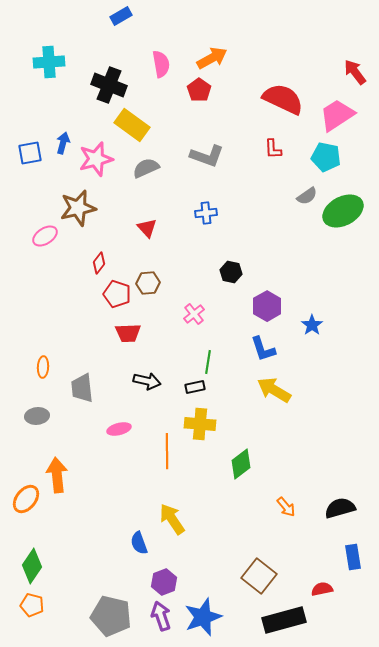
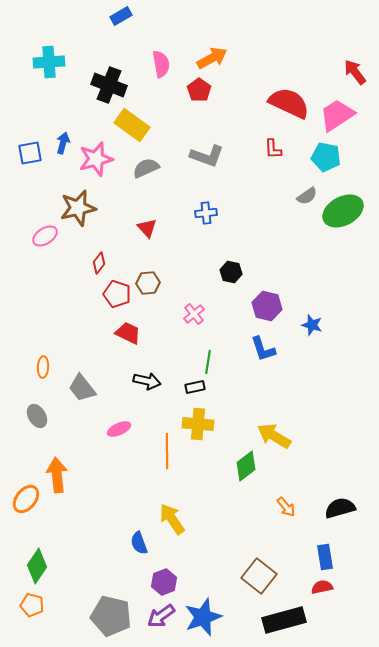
red semicircle at (283, 99): moved 6 px right, 4 px down
purple hexagon at (267, 306): rotated 16 degrees counterclockwise
blue star at (312, 325): rotated 20 degrees counterclockwise
red trapezoid at (128, 333): rotated 152 degrees counterclockwise
gray trapezoid at (82, 388): rotated 32 degrees counterclockwise
yellow arrow at (274, 390): moved 46 px down
gray ellipse at (37, 416): rotated 65 degrees clockwise
yellow cross at (200, 424): moved 2 px left
pink ellipse at (119, 429): rotated 10 degrees counterclockwise
green diamond at (241, 464): moved 5 px right, 2 px down
blue rectangle at (353, 557): moved 28 px left
green diamond at (32, 566): moved 5 px right
red semicircle at (322, 589): moved 2 px up
purple arrow at (161, 616): rotated 108 degrees counterclockwise
